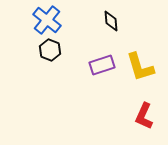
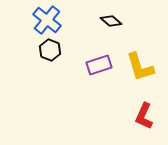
black diamond: rotated 45 degrees counterclockwise
purple rectangle: moved 3 px left
